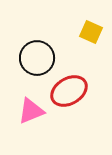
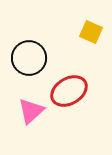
black circle: moved 8 px left
pink triangle: rotated 20 degrees counterclockwise
